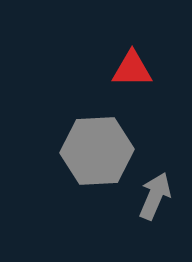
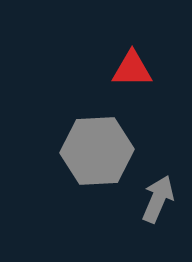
gray arrow: moved 3 px right, 3 px down
